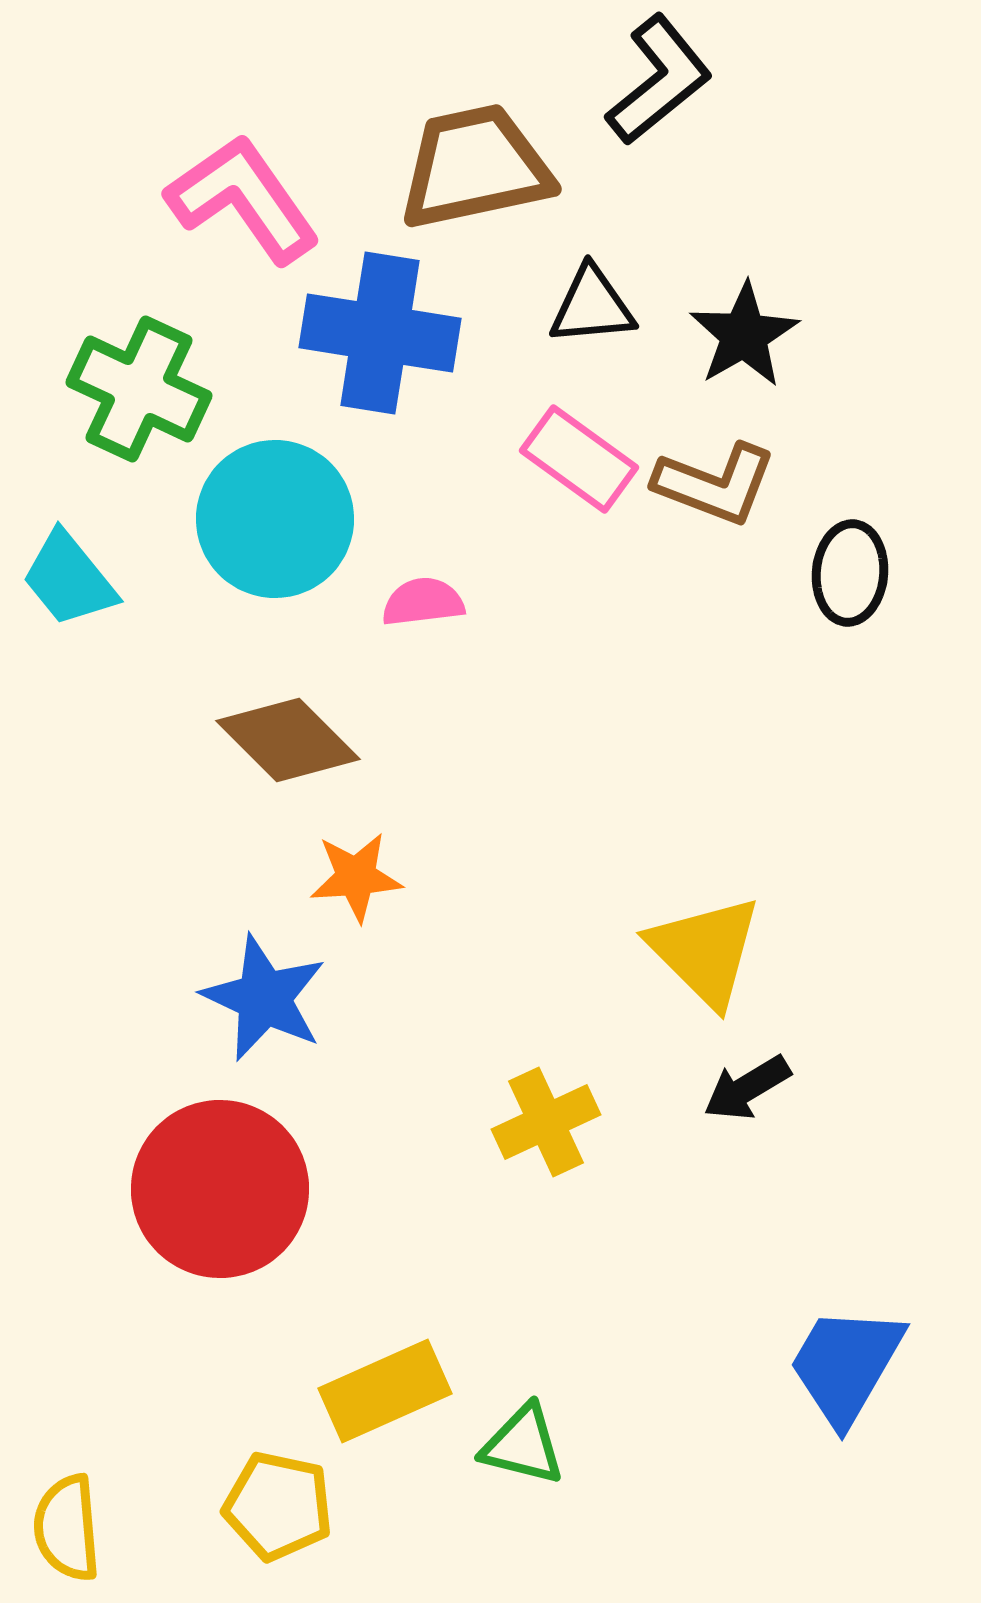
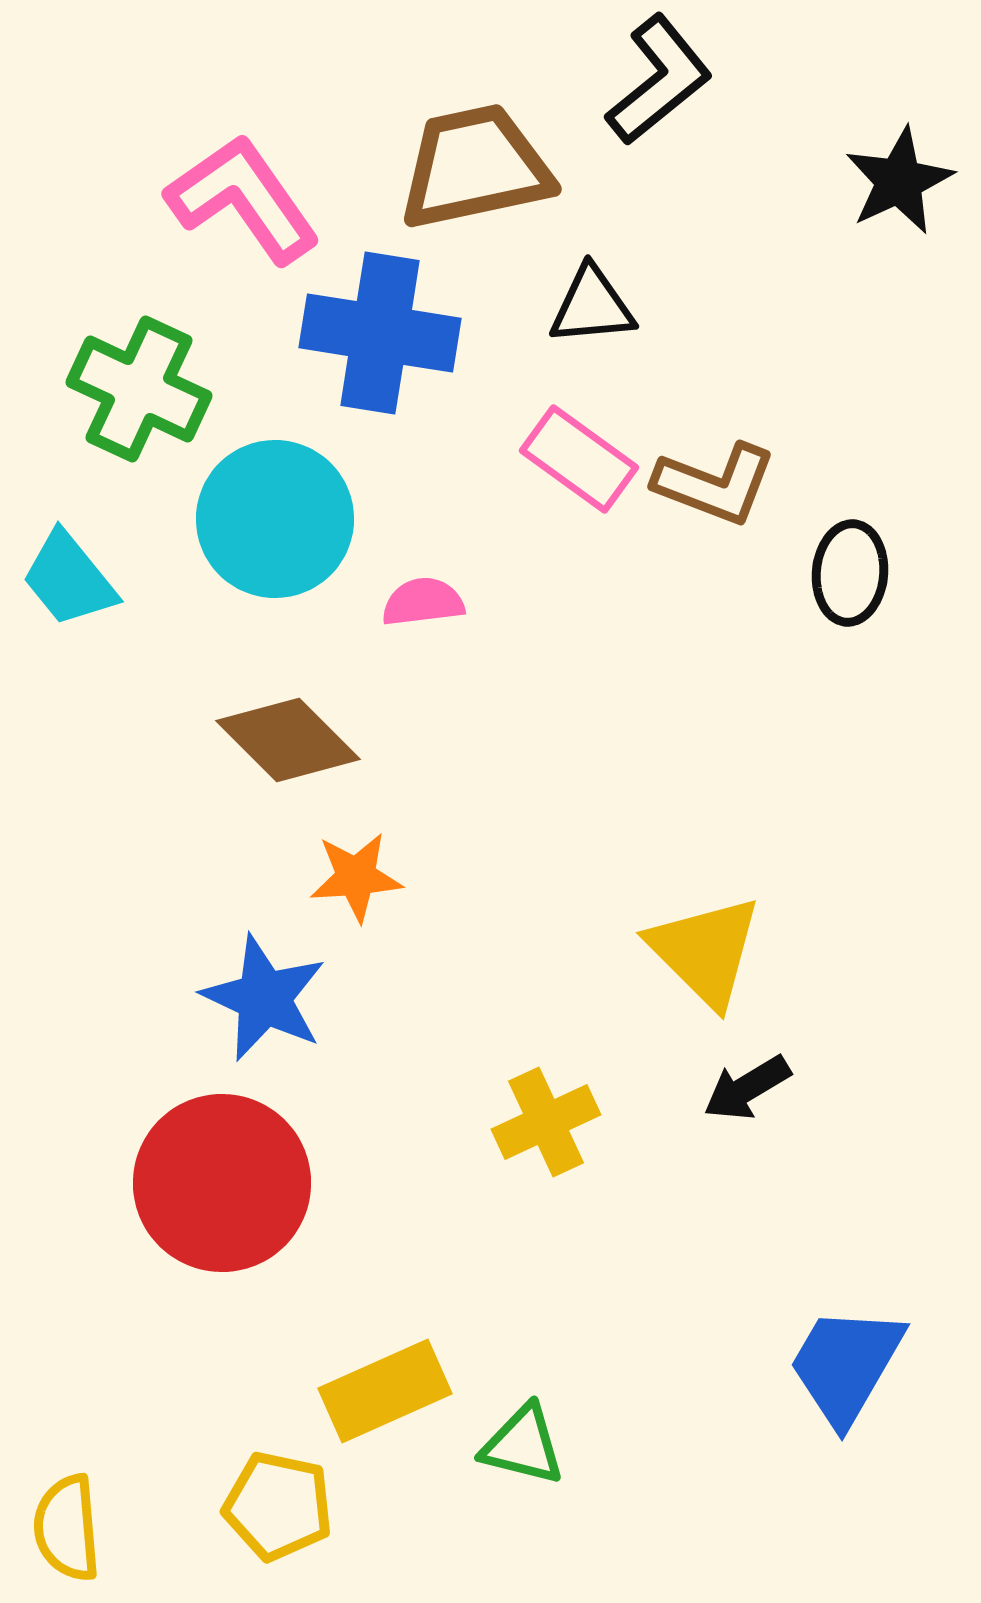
black star: moved 155 px right, 154 px up; rotated 5 degrees clockwise
red circle: moved 2 px right, 6 px up
